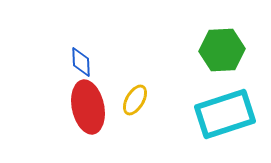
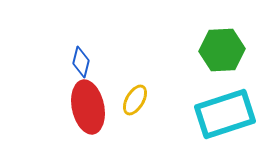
blue diamond: rotated 16 degrees clockwise
